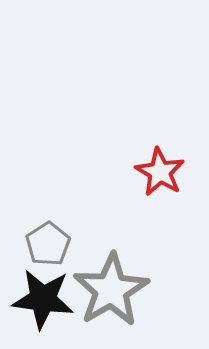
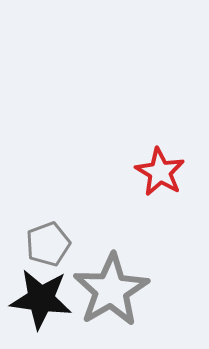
gray pentagon: rotated 12 degrees clockwise
black star: moved 2 px left
